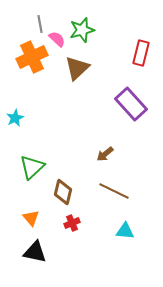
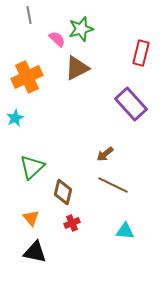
gray line: moved 11 px left, 9 px up
green star: moved 1 px left, 1 px up
orange cross: moved 5 px left, 20 px down
brown triangle: rotated 16 degrees clockwise
brown line: moved 1 px left, 6 px up
